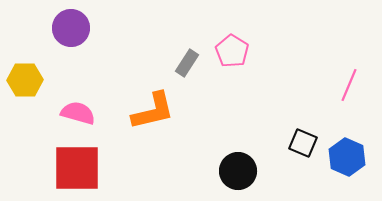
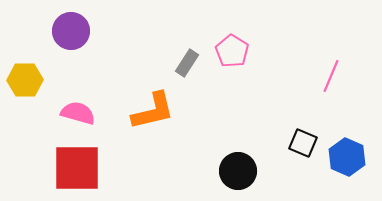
purple circle: moved 3 px down
pink line: moved 18 px left, 9 px up
